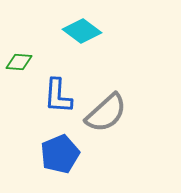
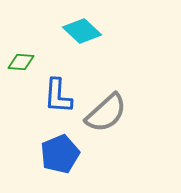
cyan diamond: rotated 6 degrees clockwise
green diamond: moved 2 px right
